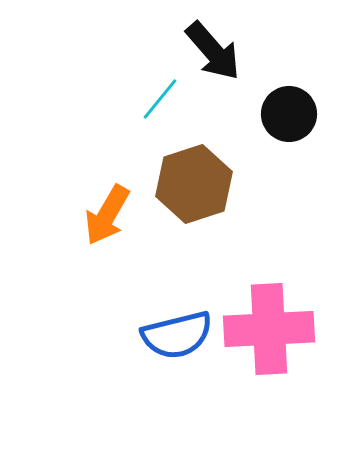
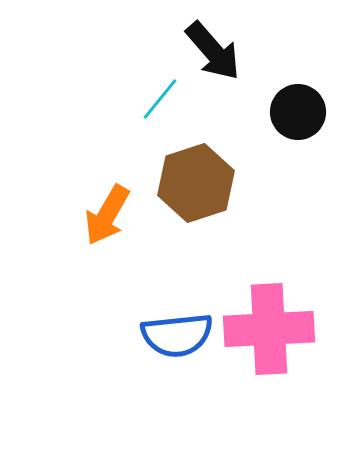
black circle: moved 9 px right, 2 px up
brown hexagon: moved 2 px right, 1 px up
blue semicircle: rotated 8 degrees clockwise
